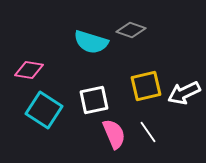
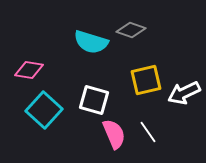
yellow square: moved 6 px up
white square: rotated 28 degrees clockwise
cyan square: rotated 9 degrees clockwise
